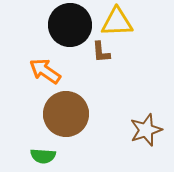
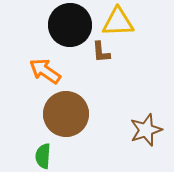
yellow triangle: moved 1 px right
green semicircle: rotated 90 degrees clockwise
